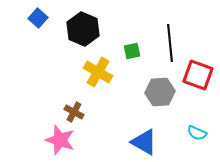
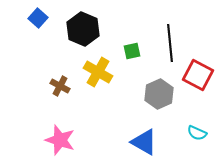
red square: rotated 8 degrees clockwise
gray hexagon: moved 1 px left, 2 px down; rotated 20 degrees counterclockwise
brown cross: moved 14 px left, 26 px up
